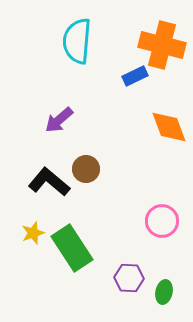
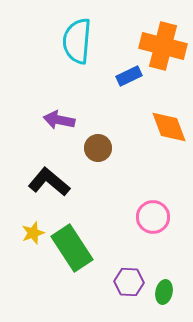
orange cross: moved 1 px right, 1 px down
blue rectangle: moved 6 px left
purple arrow: rotated 52 degrees clockwise
brown circle: moved 12 px right, 21 px up
pink circle: moved 9 px left, 4 px up
purple hexagon: moved 4 px down
